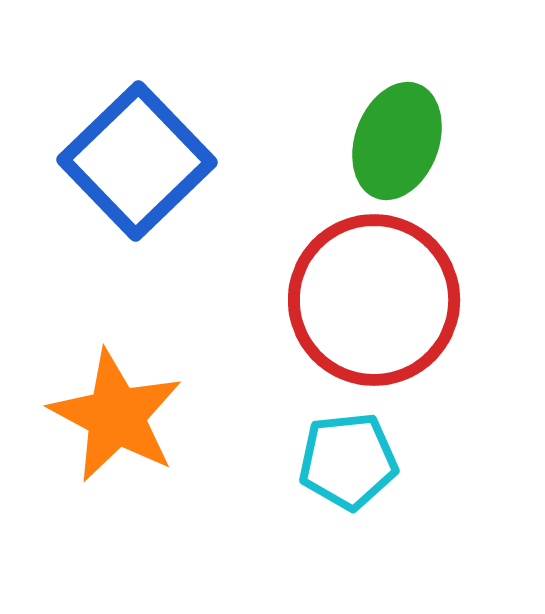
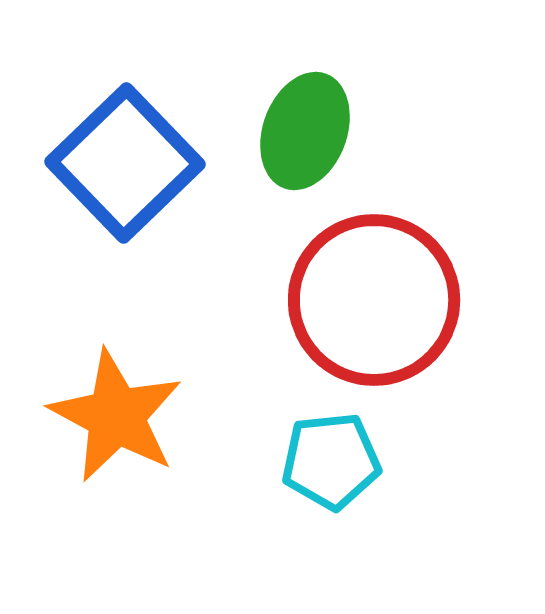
green ellipse: moved 92 px left, 10 px up
blue square: moved 12 px left, 2 px down
cyan pentagon: moved 17 px left
